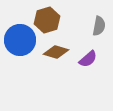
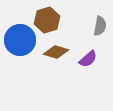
gray semicircle: moved 1 px right
